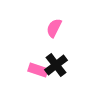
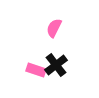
pink rectangle: moved 2 px left
